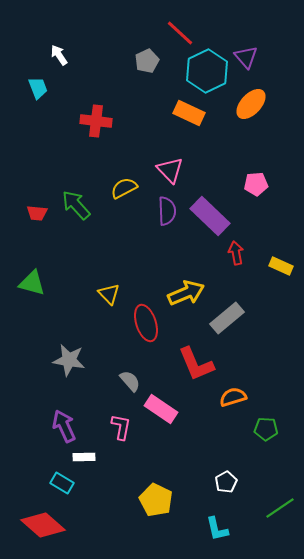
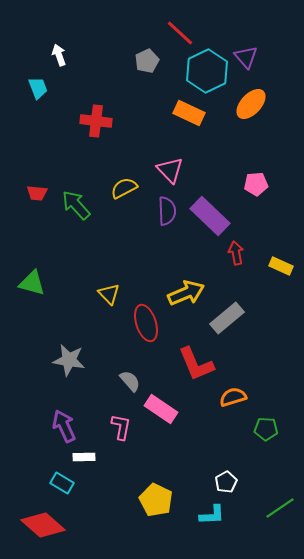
white arrow: rotated 15 degrees clockwise
red trapezoid: moved 20 px up
cyan L-shape: moved 5 px left, 14 px up; rotated 80 degrees counterclockwise
